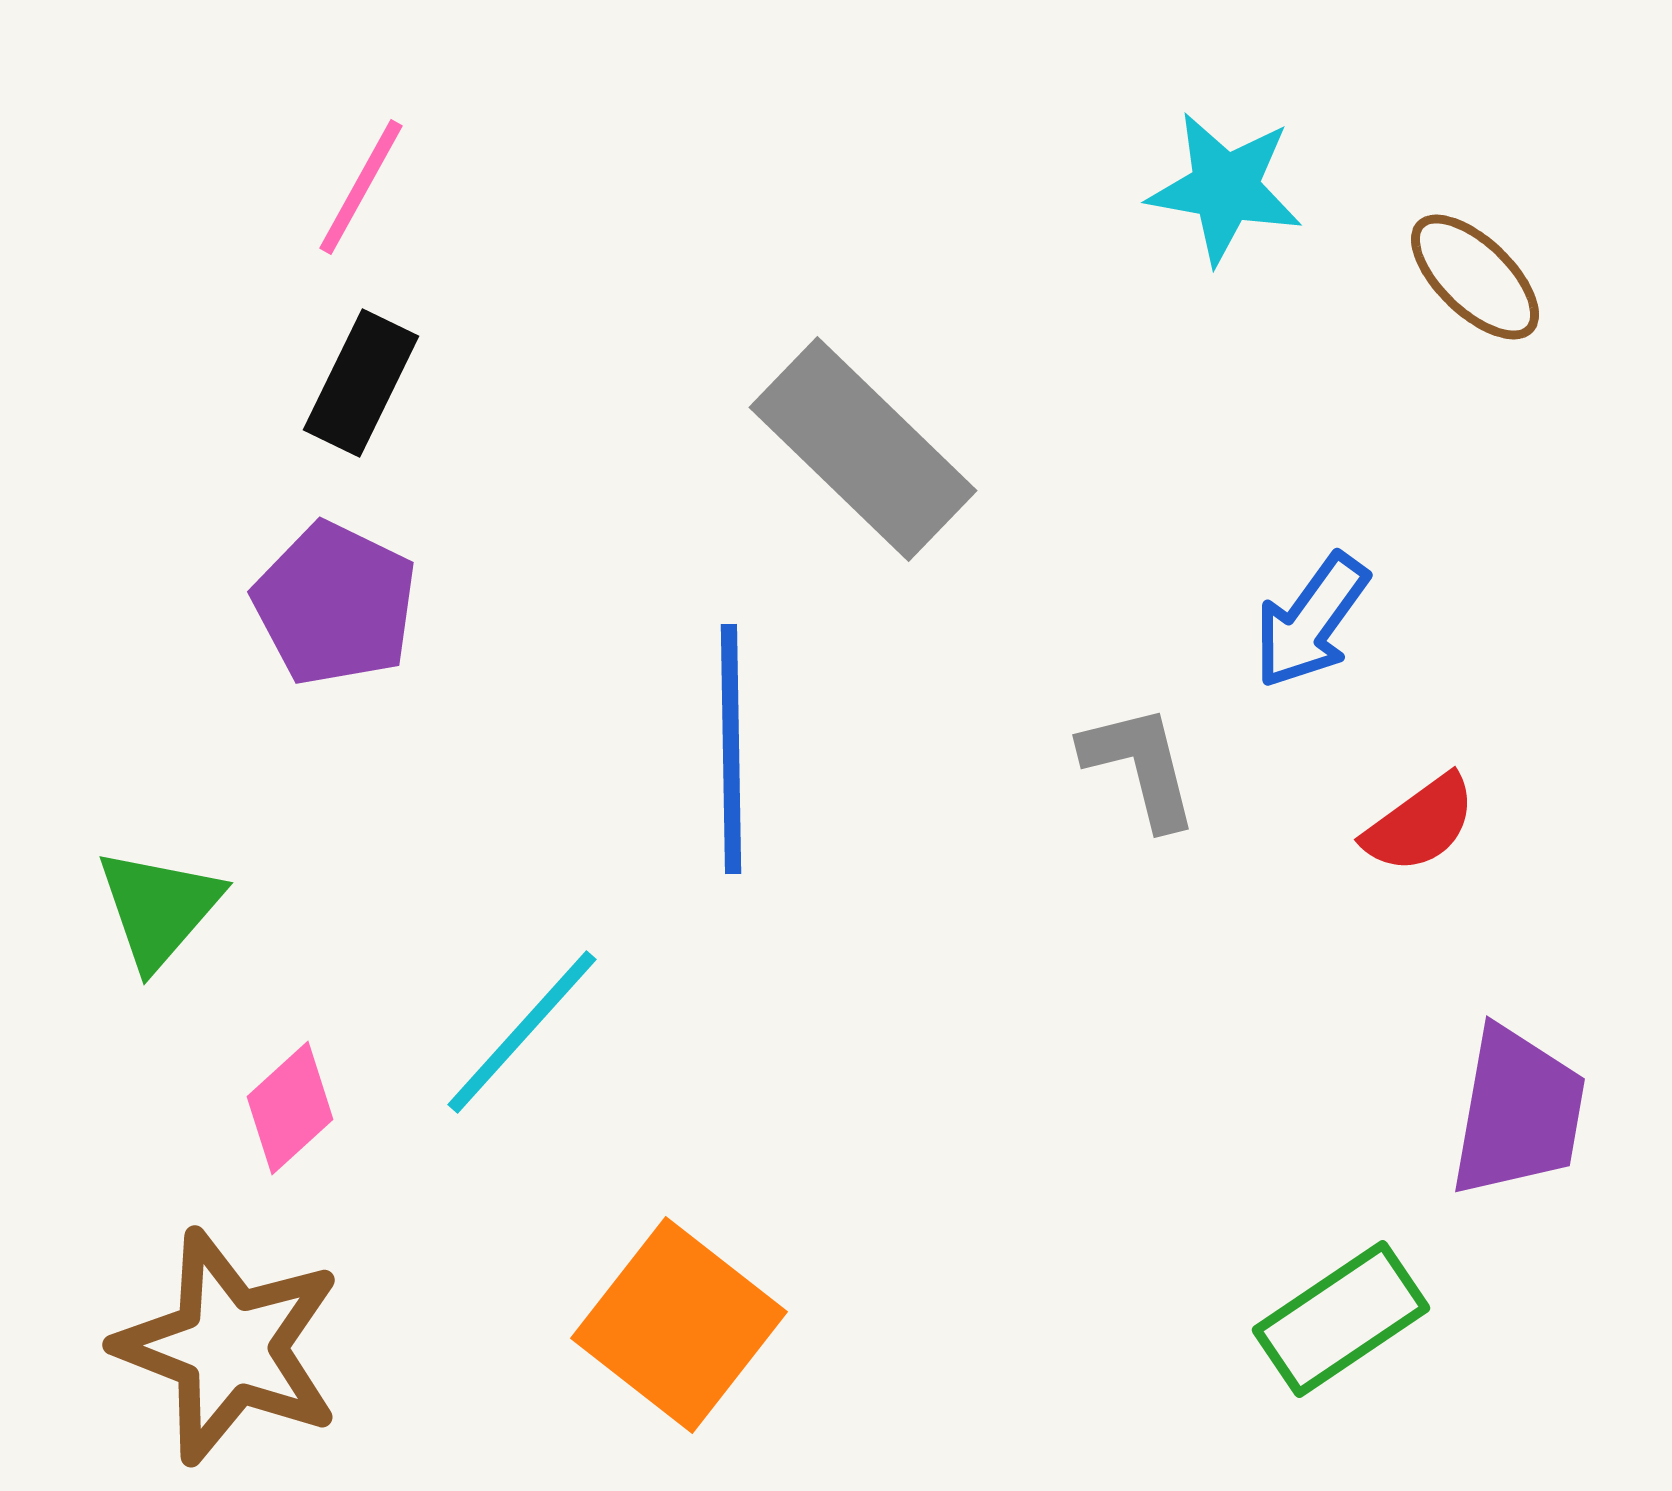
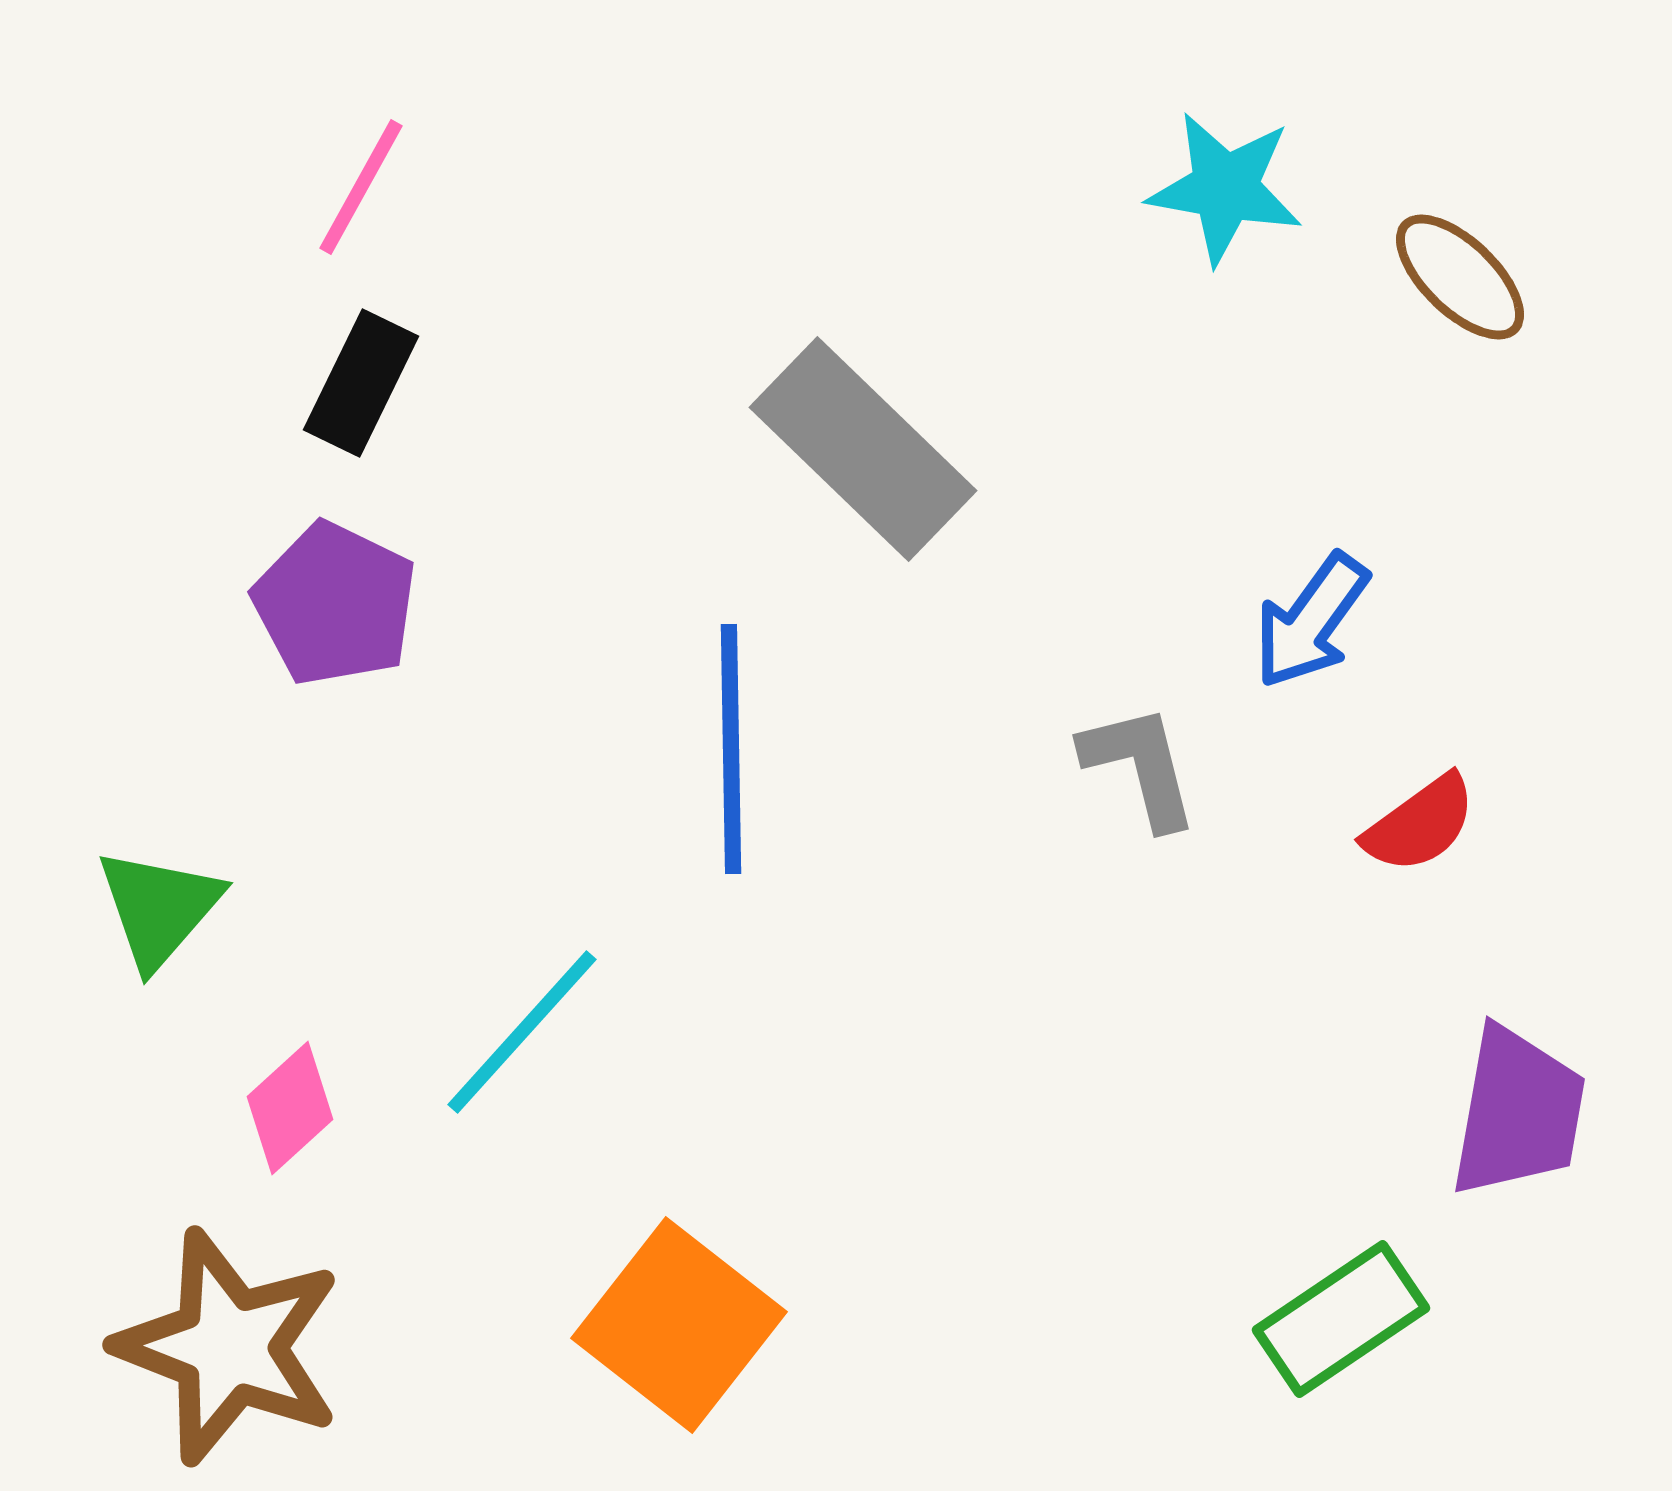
brown ellipse: moved 15 px left
